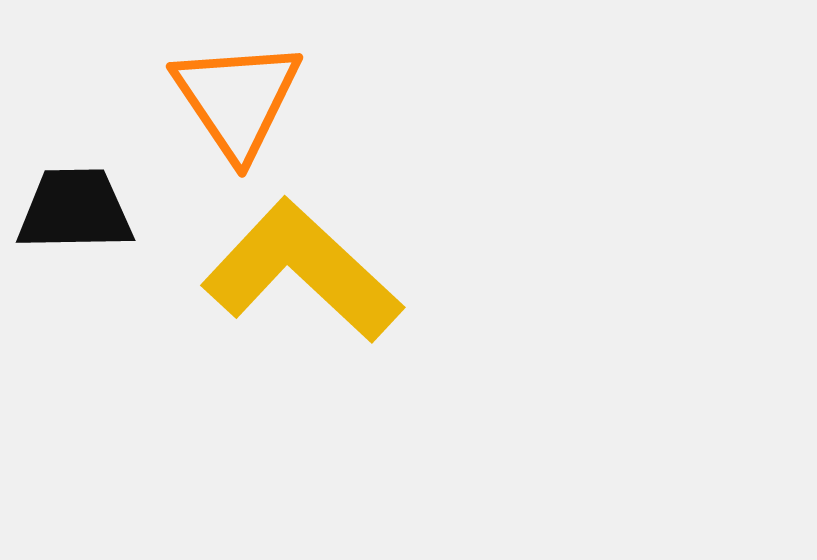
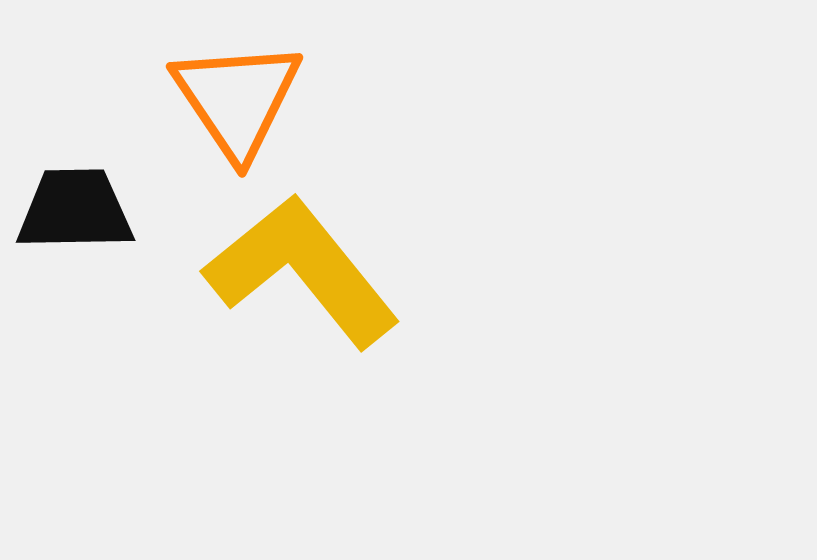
yellow L-shape: rotated 8 degrees clockwise
